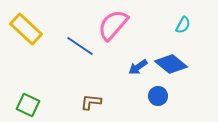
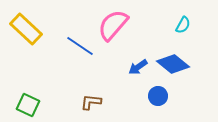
blue diamond: moved 2 px right
